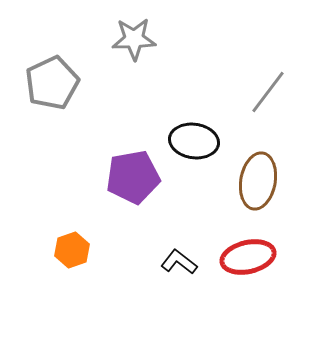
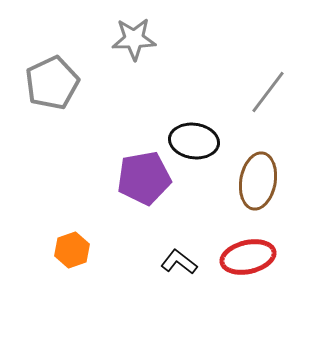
purple pentagon: moved 11 px right, 1 px down
